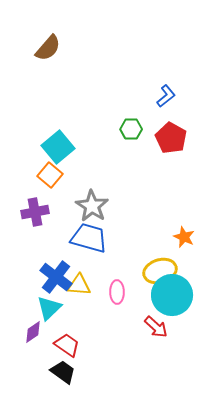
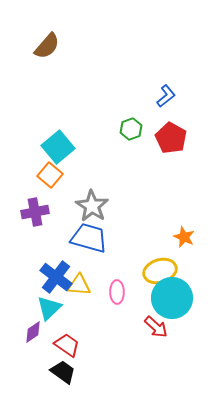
brown semicircle: moved 1 px left, 2 px up
green hexagon: rotated 20 degrees counterclockwise
cyan circle: moved 3 px down
